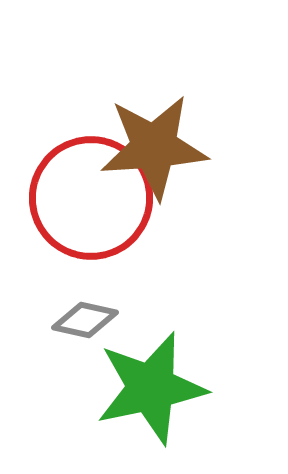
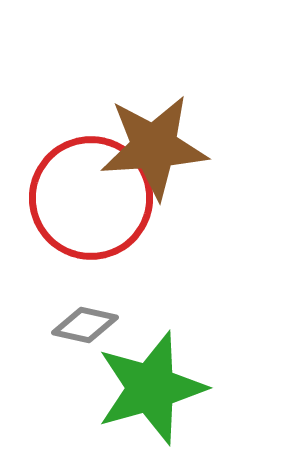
gray diamond: moved 5 px down
green star: rotated 4 degrees counterclockwise
